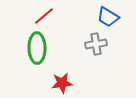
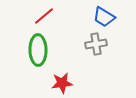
blue trapezoid: moved 4 px left
green ellipse: moved 1 px right, 2 px down
